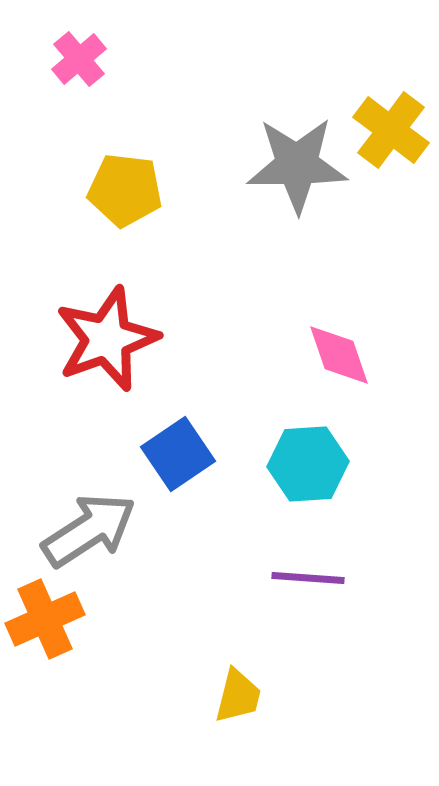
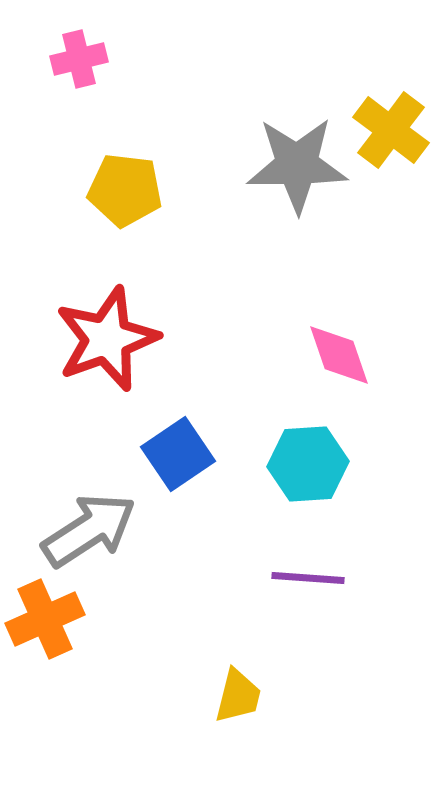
pink cross: rotated 26 degrees clockwise
